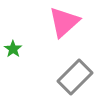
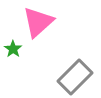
pink triangle: moved 26 px left
